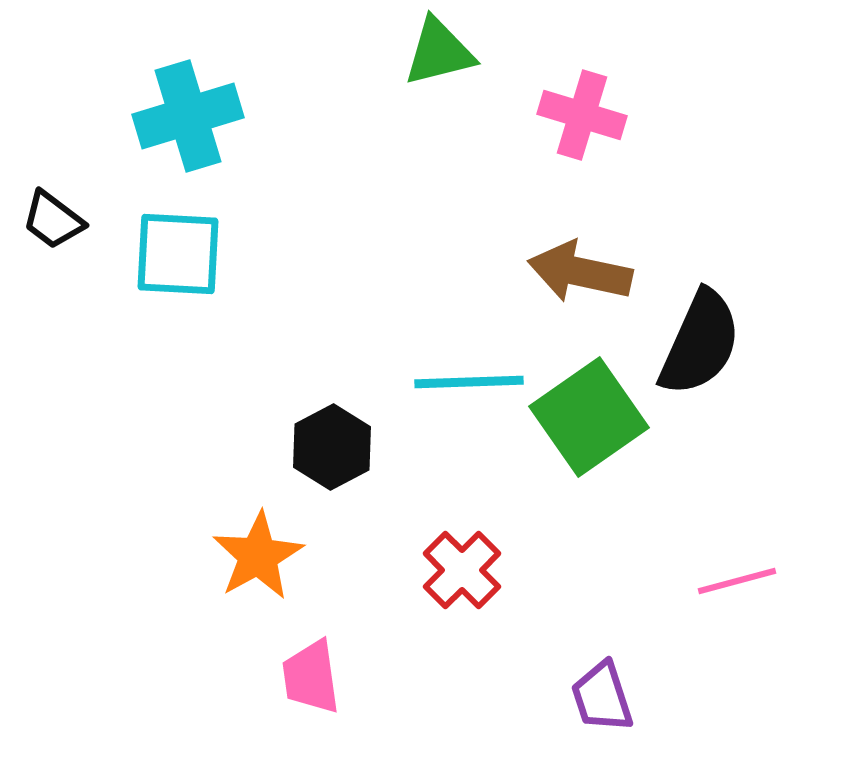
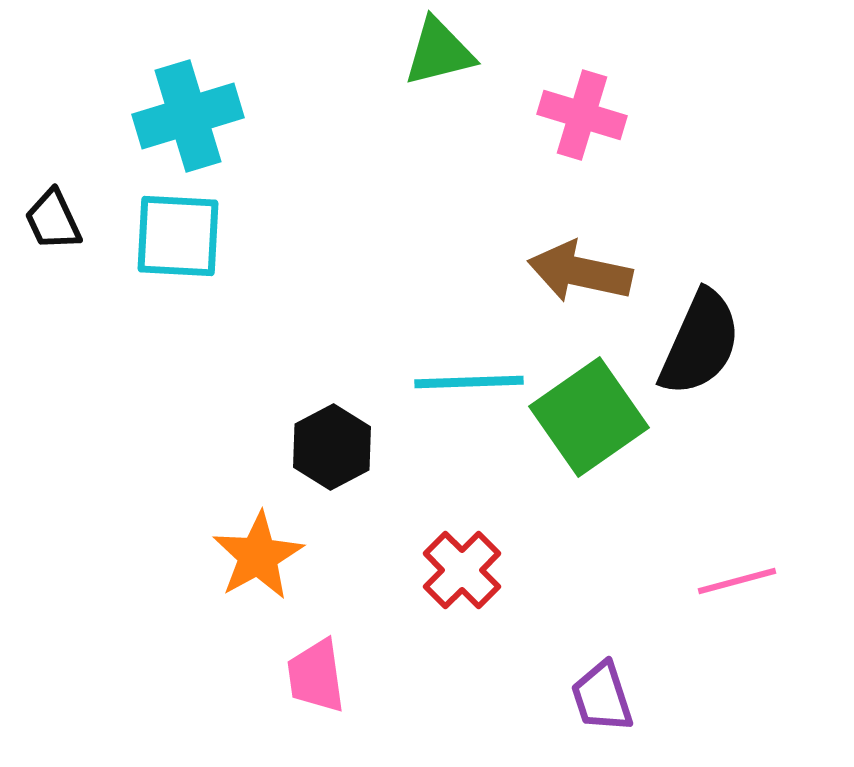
black trapezoid: rotated 28 degrees clockwise
cyan square: moved 18 px up
pink trapezoid: moved 5 px right, 1 px up
